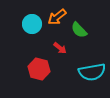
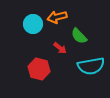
orange arrow: rotated 24 degrees clockwise
cyan circle: moved 1 px right
green semicircle: moved 6 px down
cyan semicircle: moved 1 px left, 6 px up
